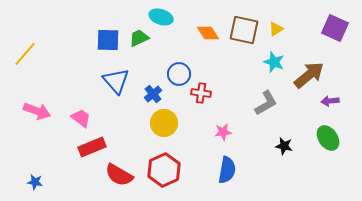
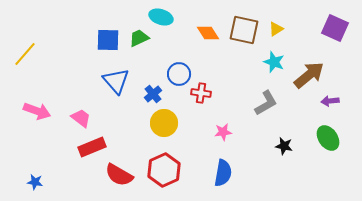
blue semicircle: moved 4 px left, 3 px down
